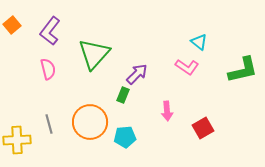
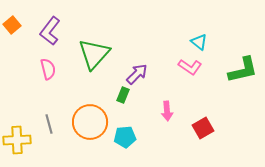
pink L-shape: moved 3 px right
